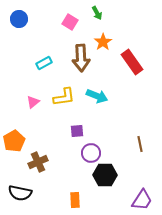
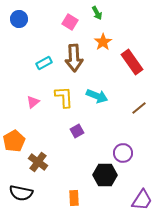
brown arrow: moved 7 px left
yellow L-shape: rotated 85 degrees counterclockwise
purple square: rotated 24 degrees counterclockwise
brown line: moved 1 px left, 36 px up; rotated 63 degrees clockwise
purple circle: moved 32 px right
brown cross: rotated 30 degrees counterclockwise
black semicircle: moved 1 px right
orange rectangle: moved 1 px left, 2 px up
